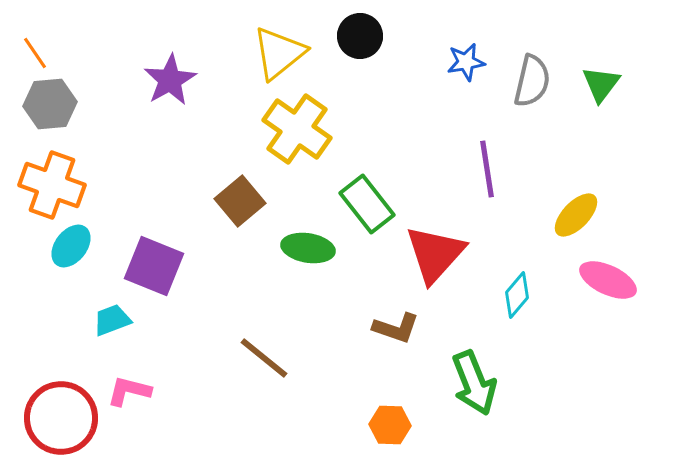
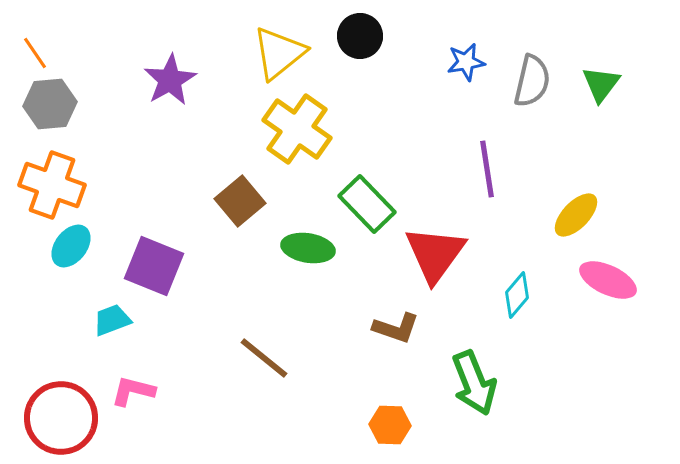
green rectangle: rotated 6 degrees counterclockwise
red triangle: rotated 6 degrees counterclockwise
pink L-shape: moved 4 px right
